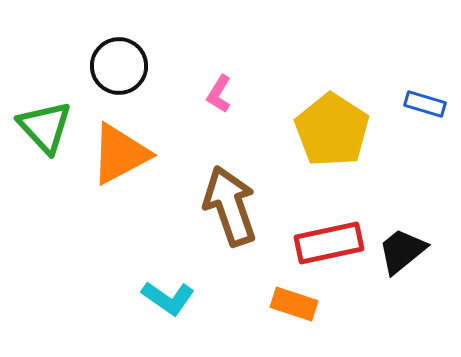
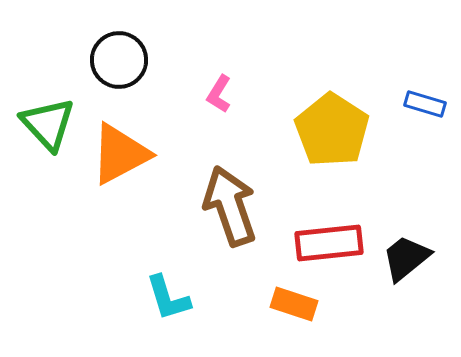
black circle: moved 6 px up
green triangle: moved 3 px right, 3 px up
red rectangle: rotated 6 degrees clockwise
black trapezoid: moved 4 px right, 7 px down
cyan L-shape: rotated 38 degrees clockwise
